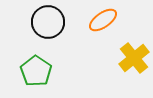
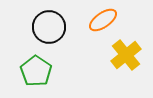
black circle: moved 1 px right, 5 px down
yellow cross: moved 8 px left, 3 px up
